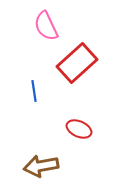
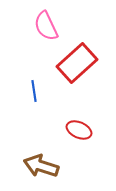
red ellipse: moved 1 px down
brown arrow: rotated 28 degrees clockwise
